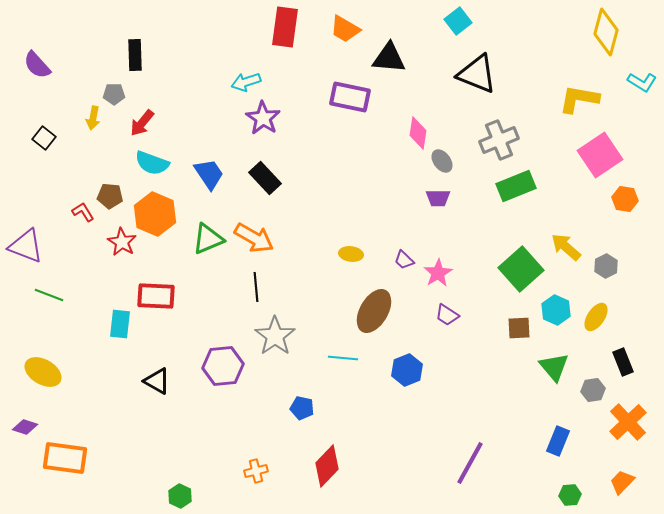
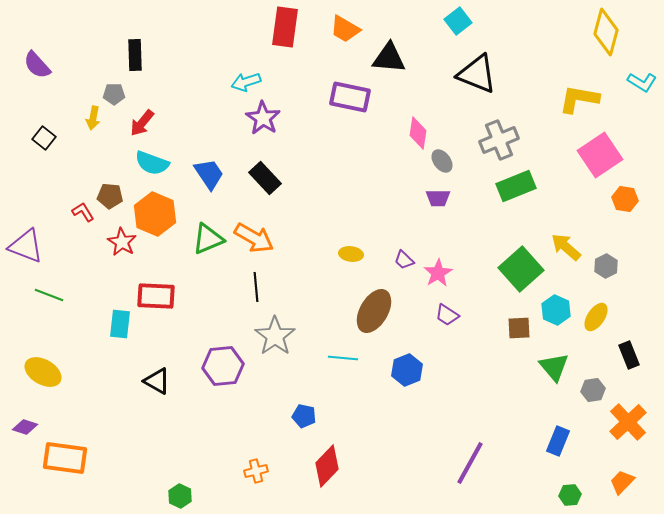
black rectangle at (623, 362): moved 6 px right, 7 px up
blue pentagon at (302, 408): moved 2 px right, 8 px down
